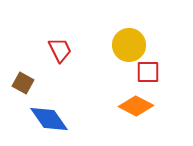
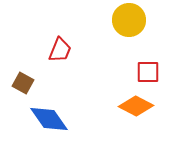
yellow circle: moved 25 px up
red trapezoid: rotated 48 degrees clockwise
